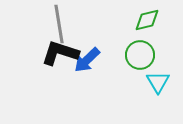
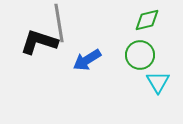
gray line: moved 1 px up
black L-shape: moved 21 px left, 11 px up
blue arrow: rotated 12 degrees clockwise
